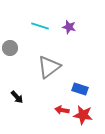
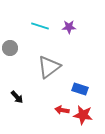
purple star: rotated 16 degrees counterclockwise
